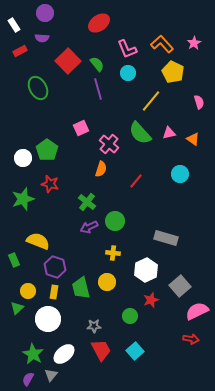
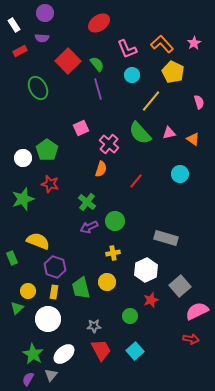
cyan circle at (128, 73): moved 4 px right, 2 px down
yellow cross at (113, 253): rotated 16 degrees counterclockwise
green rectangle at (14, 260): moved 2 px left, 2 px up
